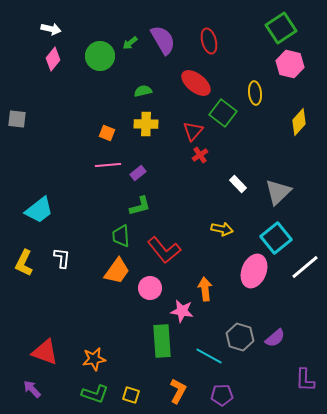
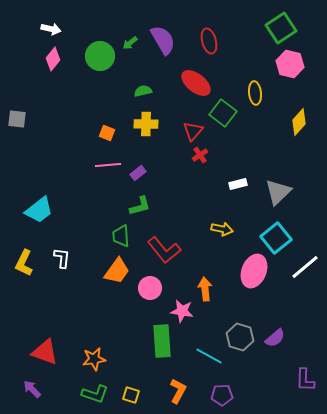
white rectangle at (238, 184): rotated 60 degrees counterclockwise
